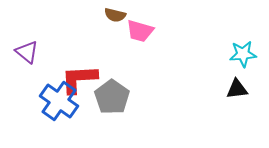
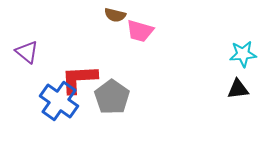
black triangle: moved 1 px right
